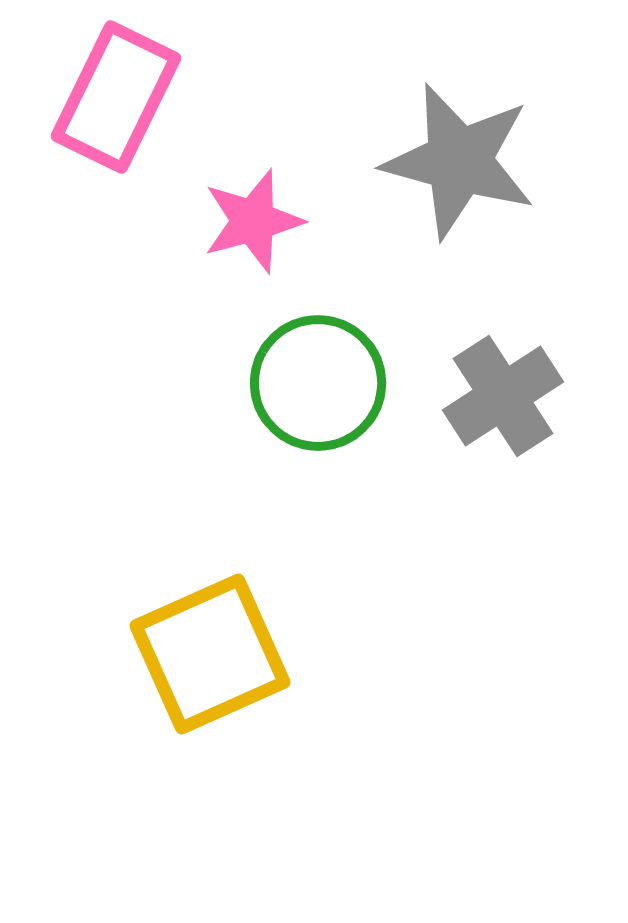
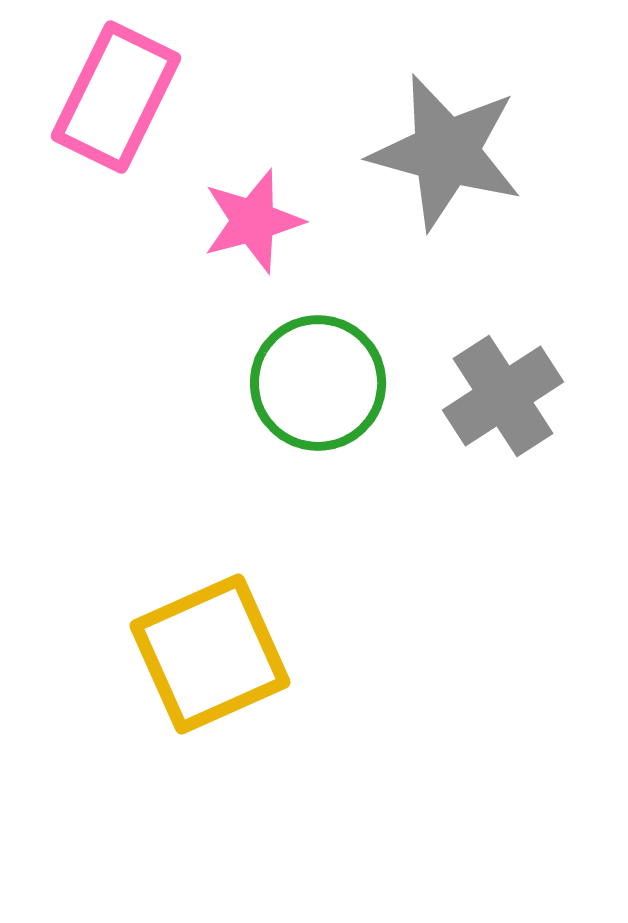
gray star: moved 13 px left, 9 px up
